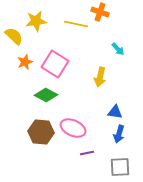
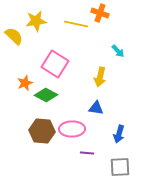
orange cross: moved 1 px down
cyan arrow: moved 2 px down
orange star: moved 21 px down
blue triangle: moved 19 px left, 4 px up
pink ellipse: moved 1 px left, 1 px down; rotated 25 degrees counterclockwise
brown hexagon: moved 1 px right, 1 px up
purple line: rotated 16 degrees clockwise
